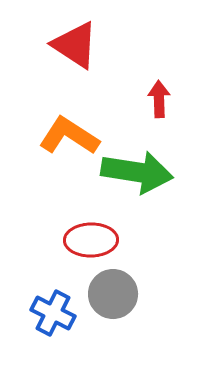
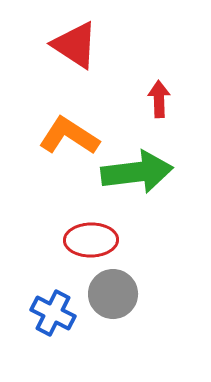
green arrow: rotated 16 degrees counterclockwise
